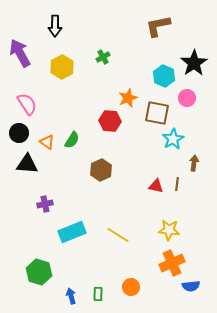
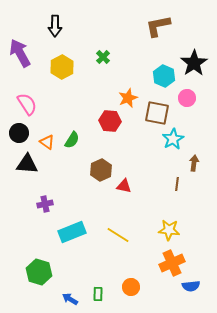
green cross: rotated 16 degrees counterclockwise
red triangle: moved 32 px left
blue arrow: moved 1 px left, 3 px down; rotated 42 degrees counterclockwise
